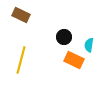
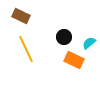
brown rectangle: moved 1 px down
cyan semicircle: moved 2 px up; rotated 40 degrees clockwise
yellow line: moved 5 px right, 11 px up; rotated 40 degrees counterclockwise
